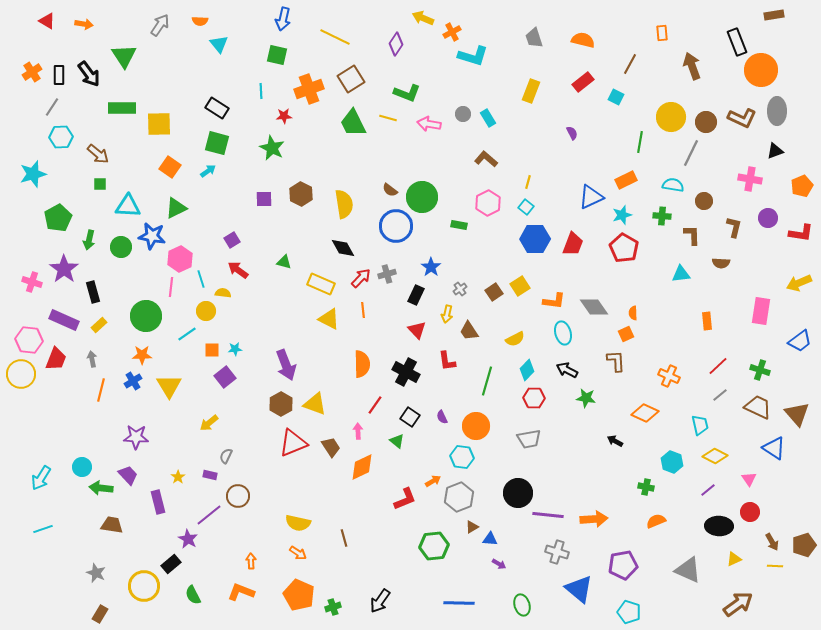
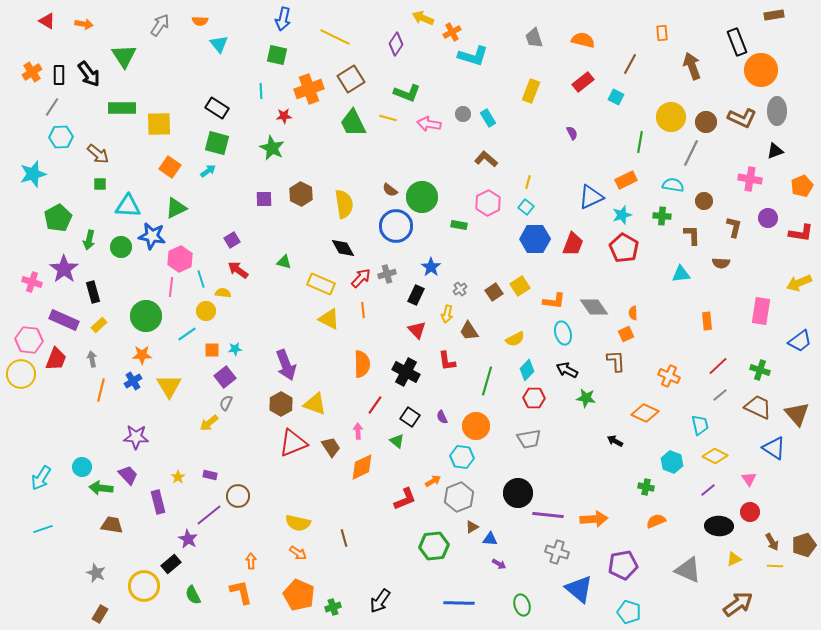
gray semicircle at (226, 456): moved 53 px up
orange L-shape at (241, 592): rotated 56 degrees clockwise
